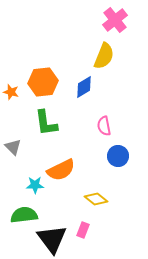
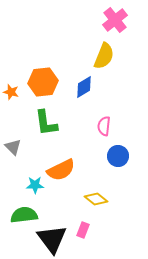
pink semicircle: rotated 18 degrees clockwise
